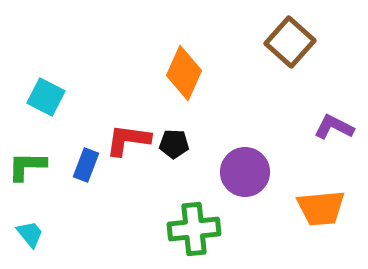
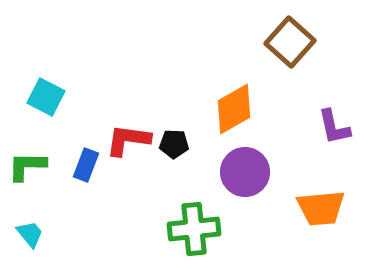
orange diamond: moved 50 px right, 36 px down; rotated 36 degrees clockwise
purple L-shape: rotated 129 degrees counterclockwise
